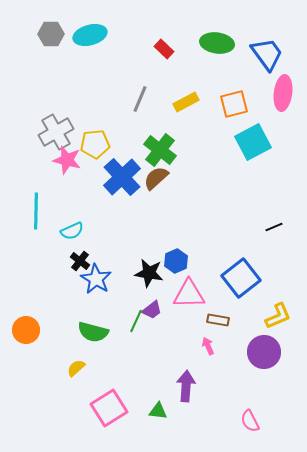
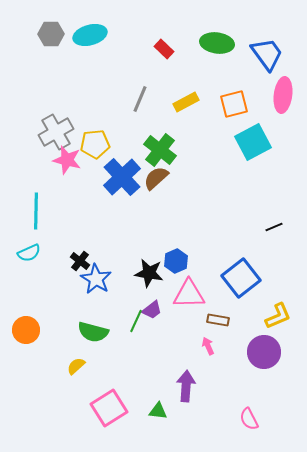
pink ellipse: moved 2 px down
cyan semicircle: moved 43 px left, 22 px down
yellow semicircle: moved 2 px up
pink semicircle: moved 1 px left, 2 px up
